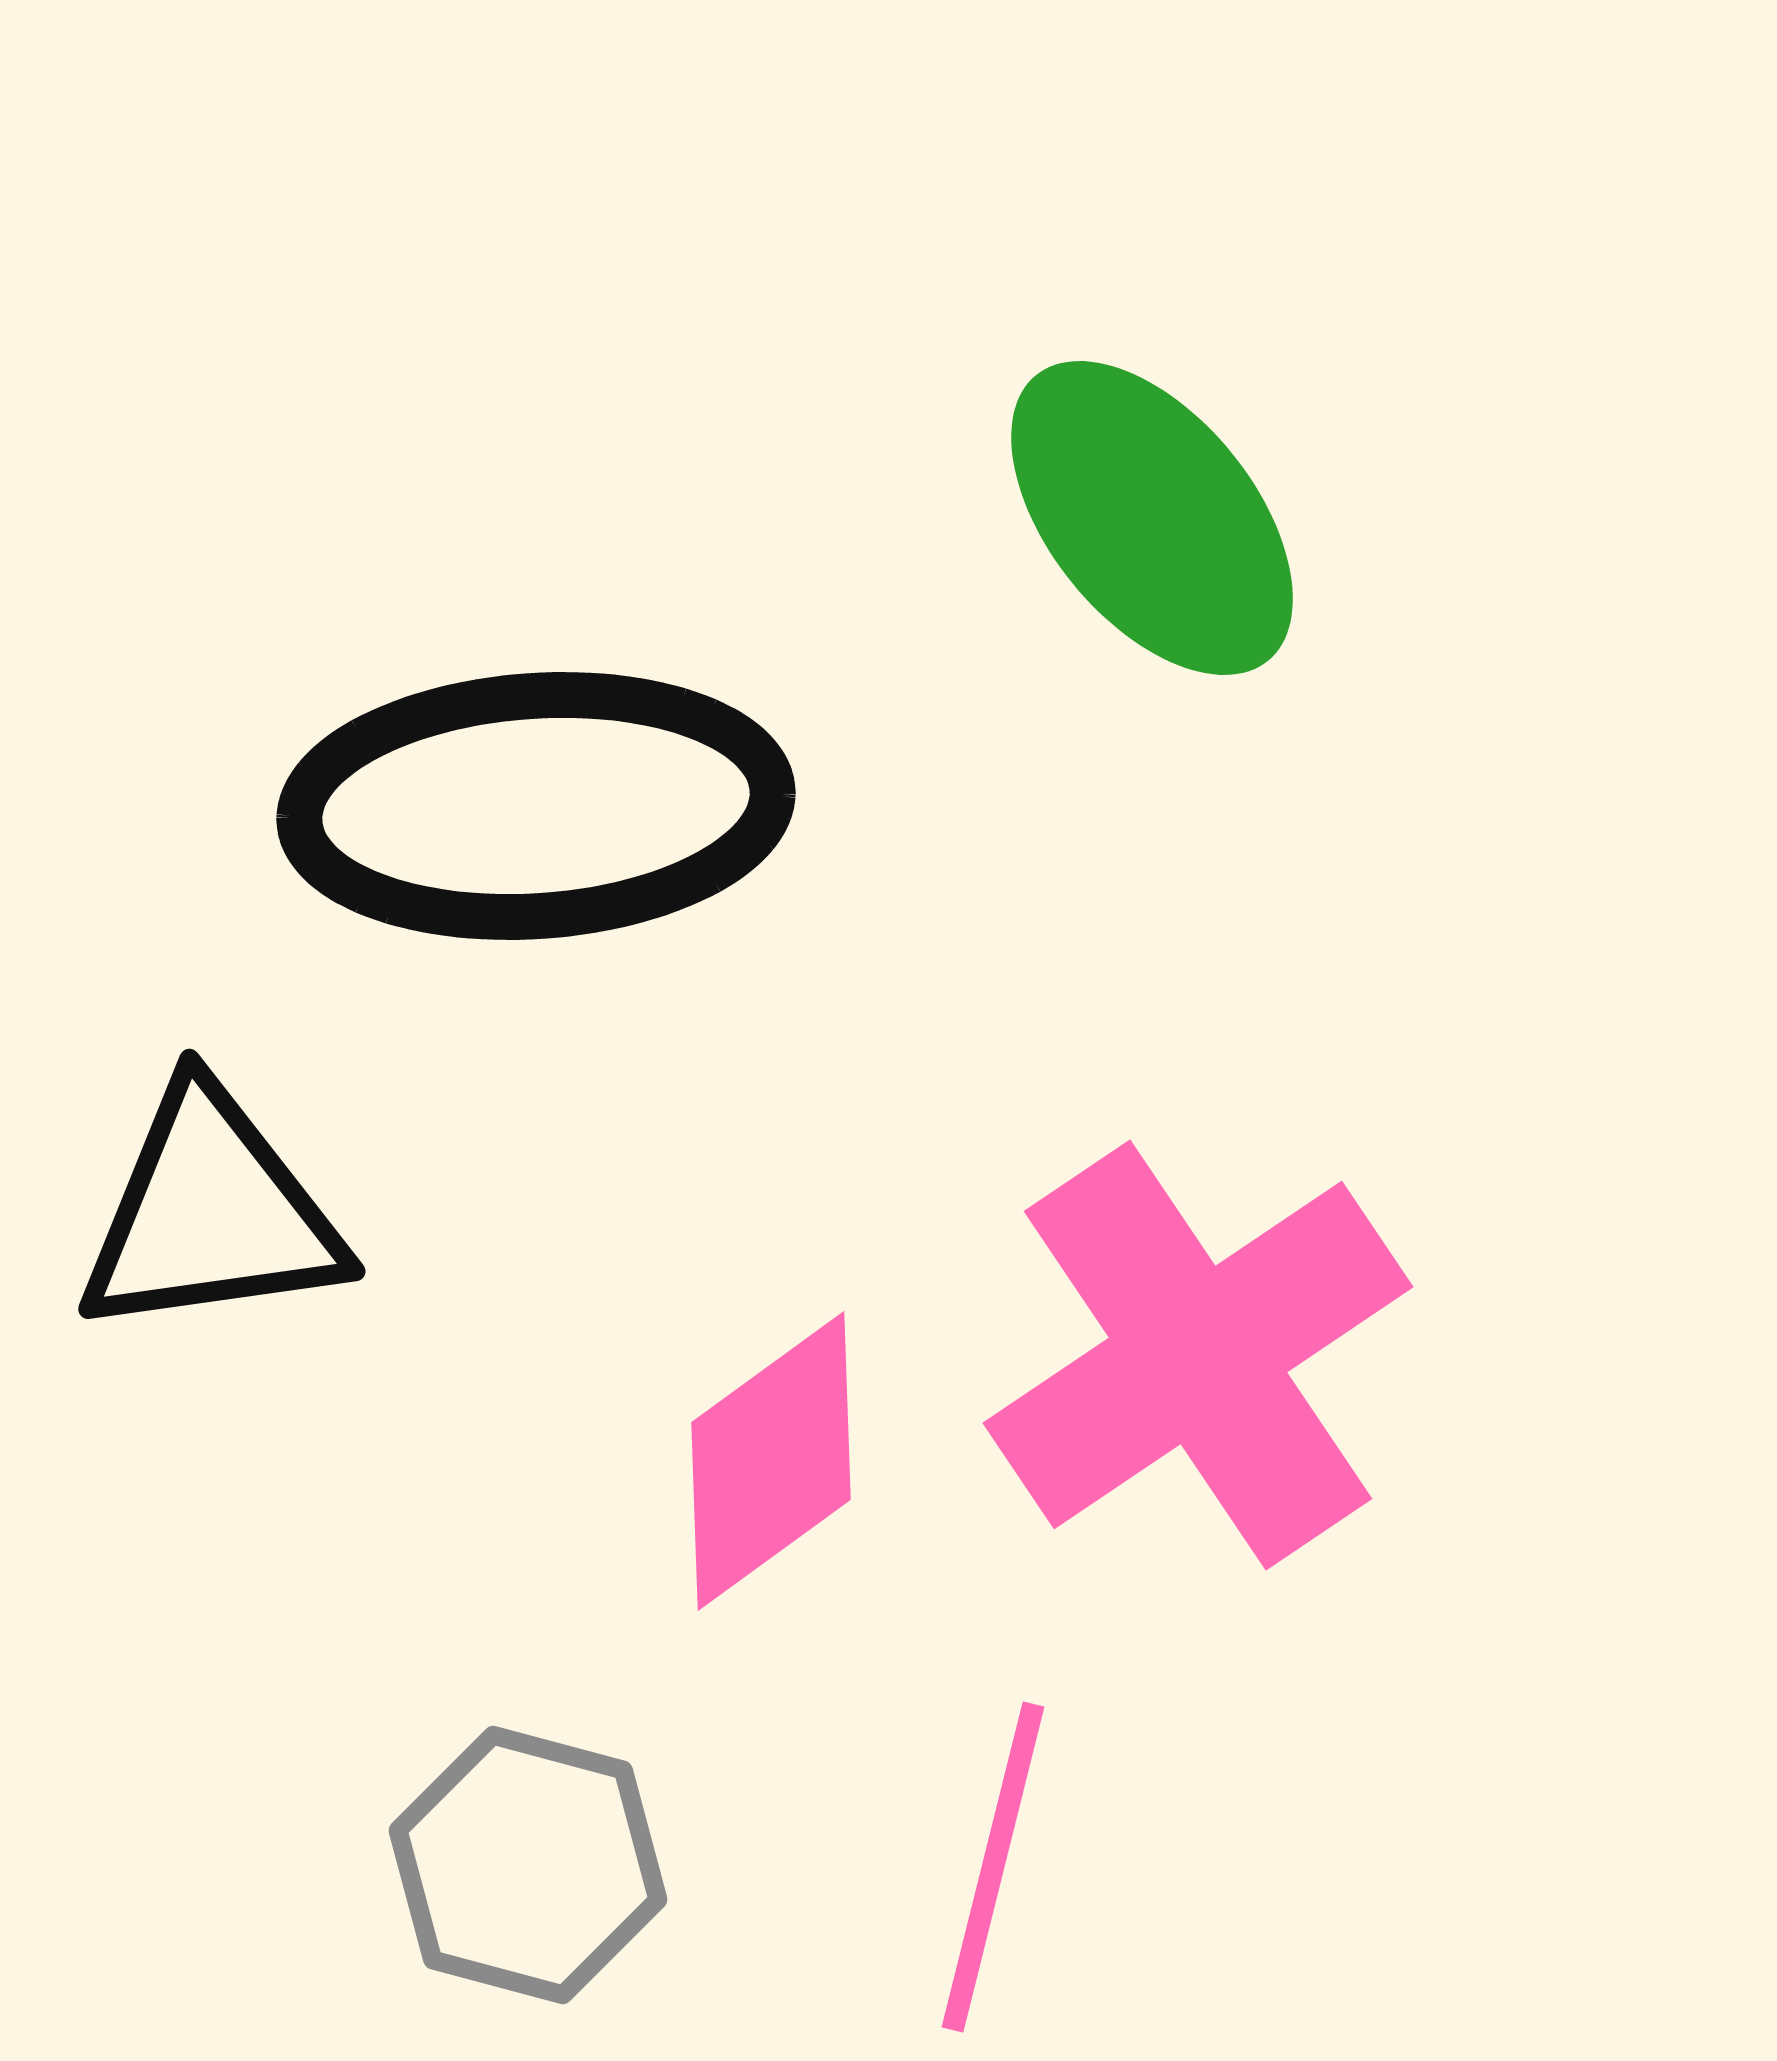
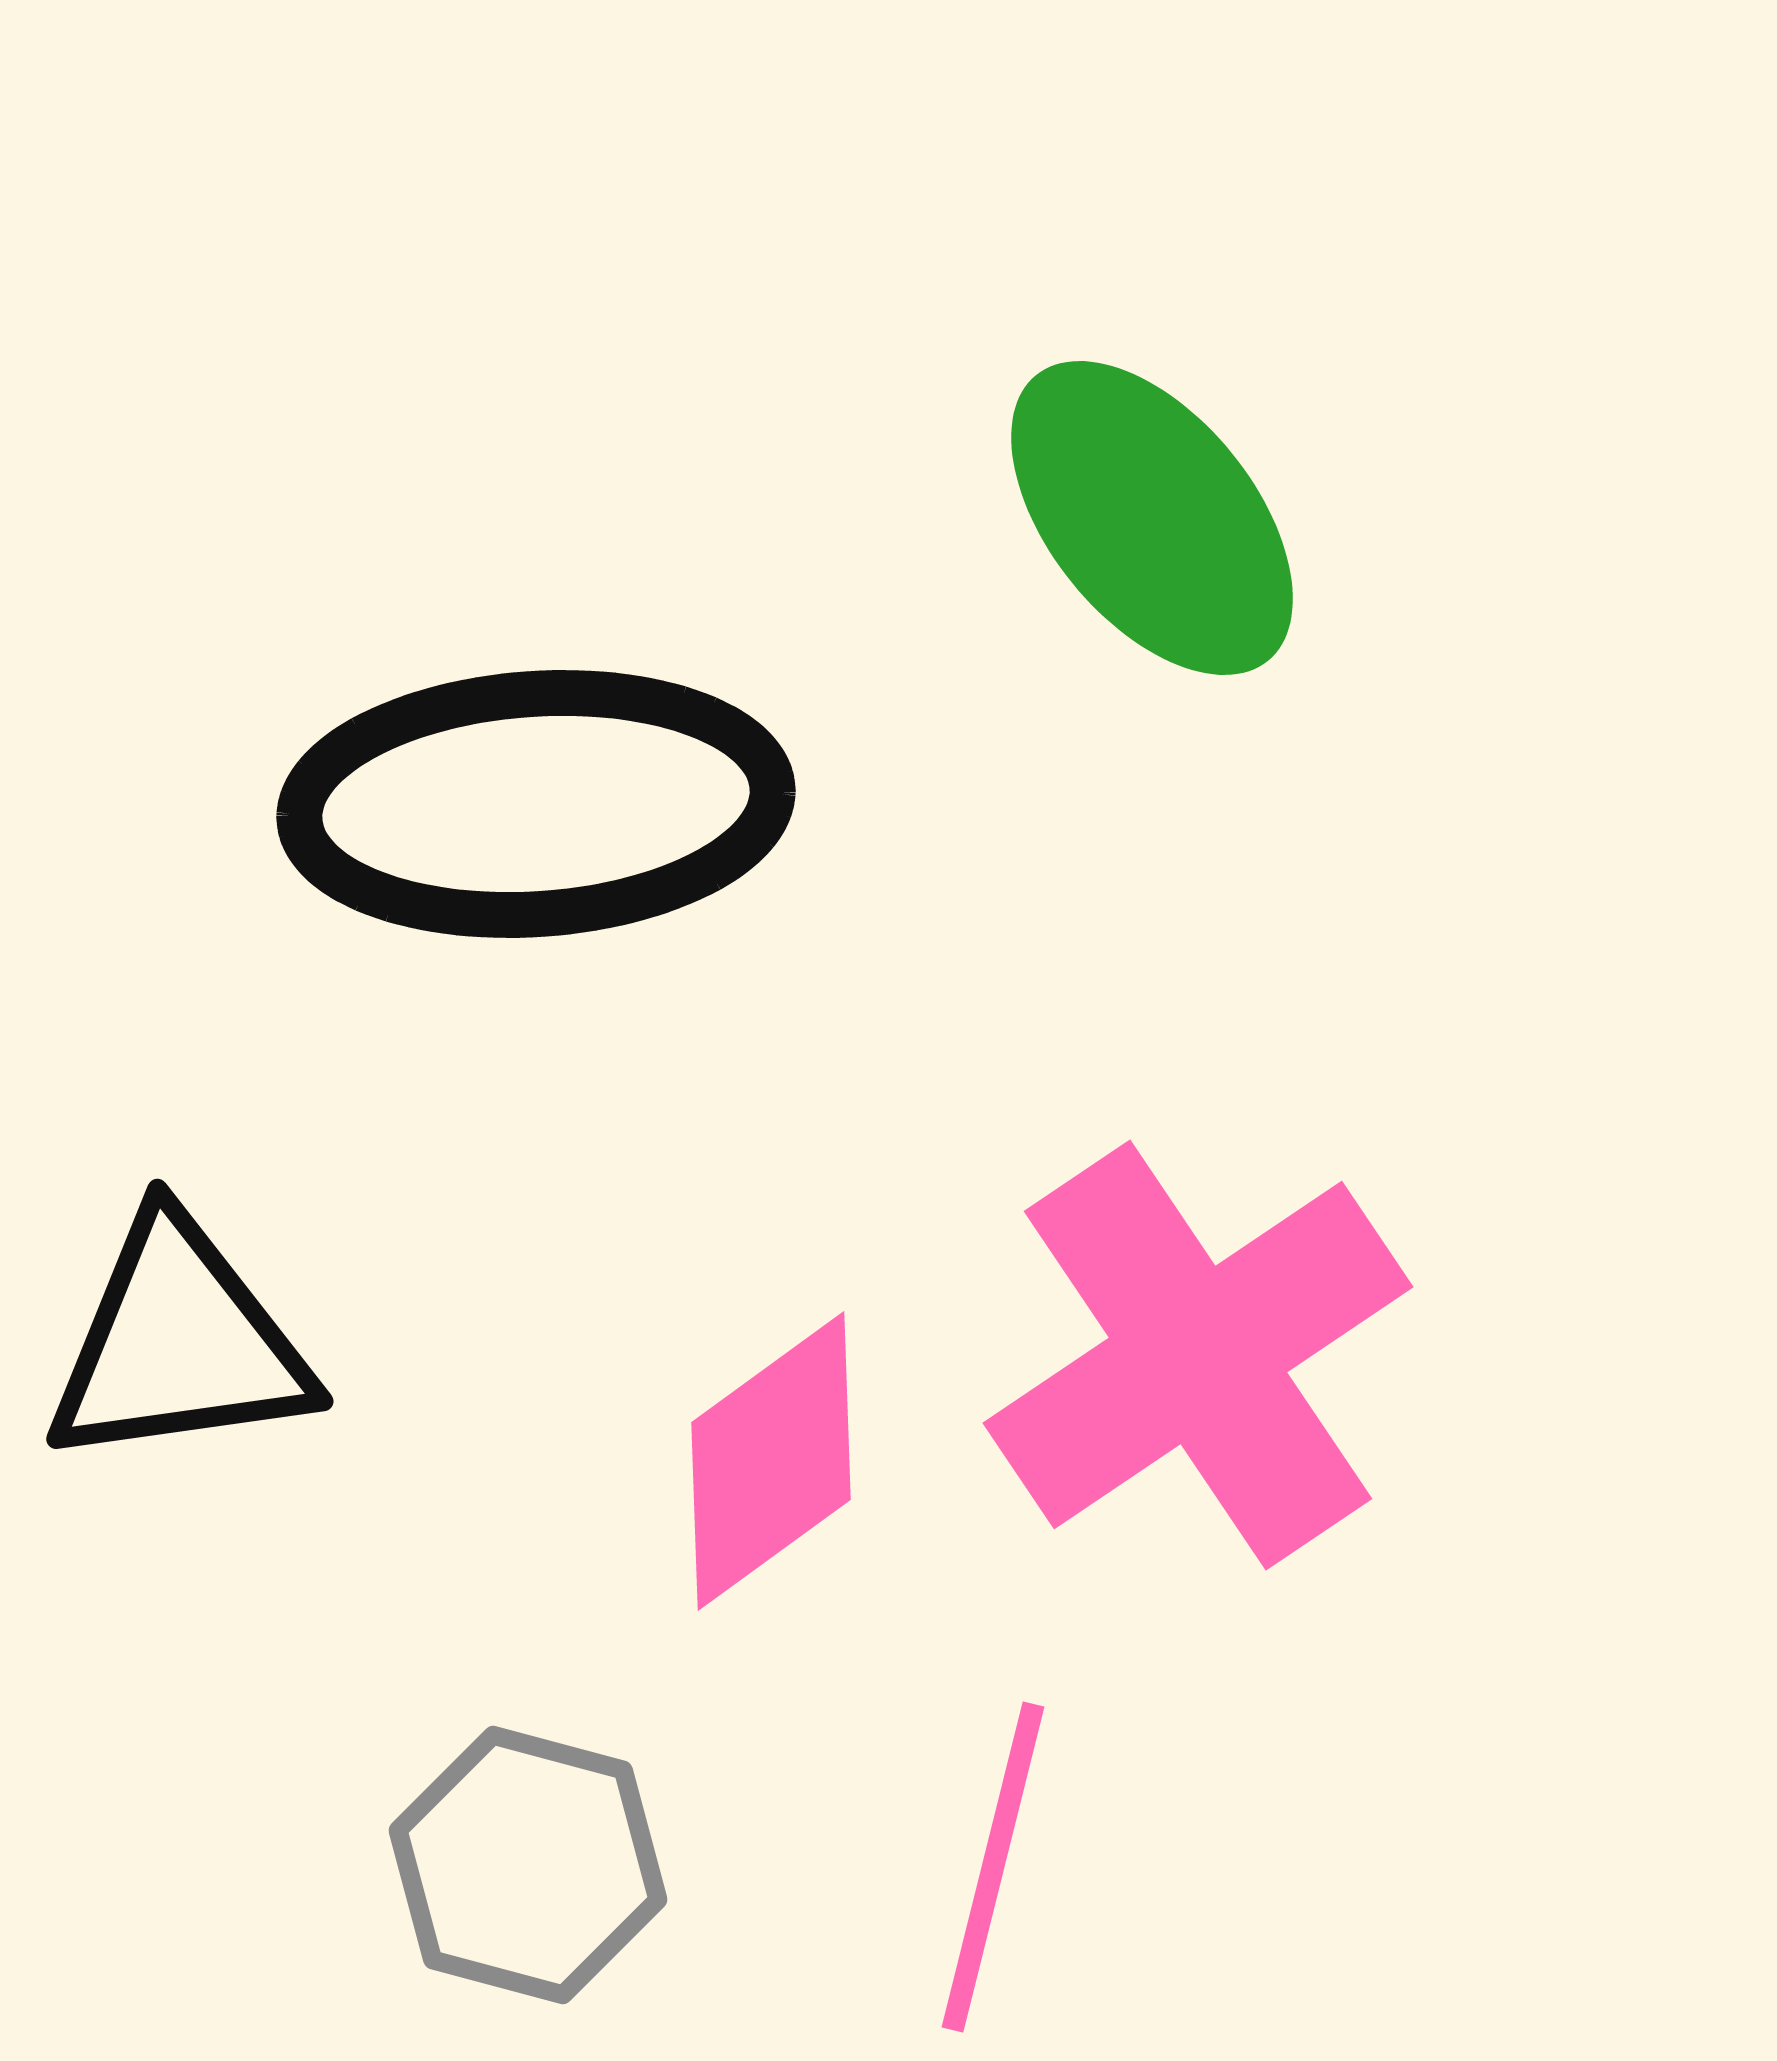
black ellipse: moved 2 px up
black triangle: moved 32 px left, 130 px down
